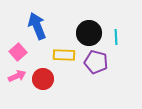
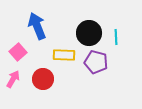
pink arrow: moved 4 px left, 3 px down; rotated 36 degrees counterclockwise
